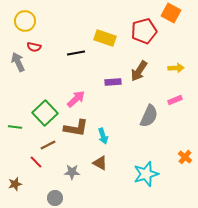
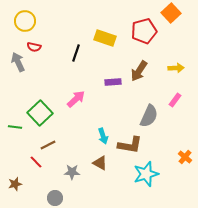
orange square: rotated 18 degrees clockwise
black line: rotated 60 degrees counterclockwise
pink rectangle: rotated 32 degrees counterclockwise
green square: moved 5 px left
brown L-shape: moved 54 px right, 17 px down
